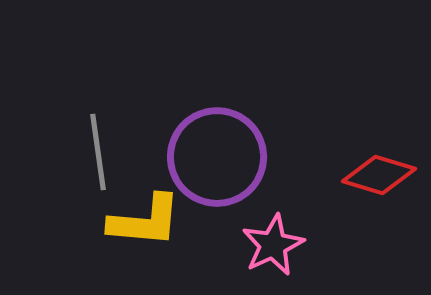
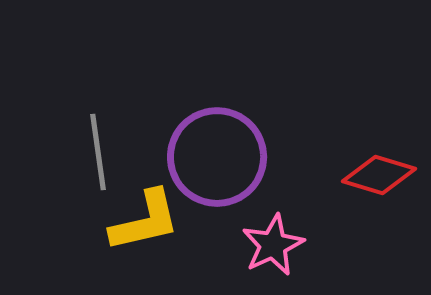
yellow L-shape: rotated 18 degrees counterclockwise
